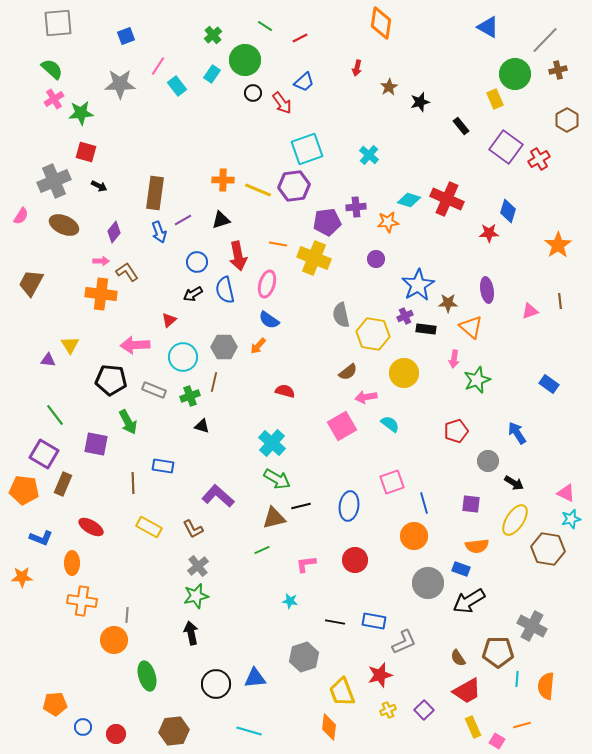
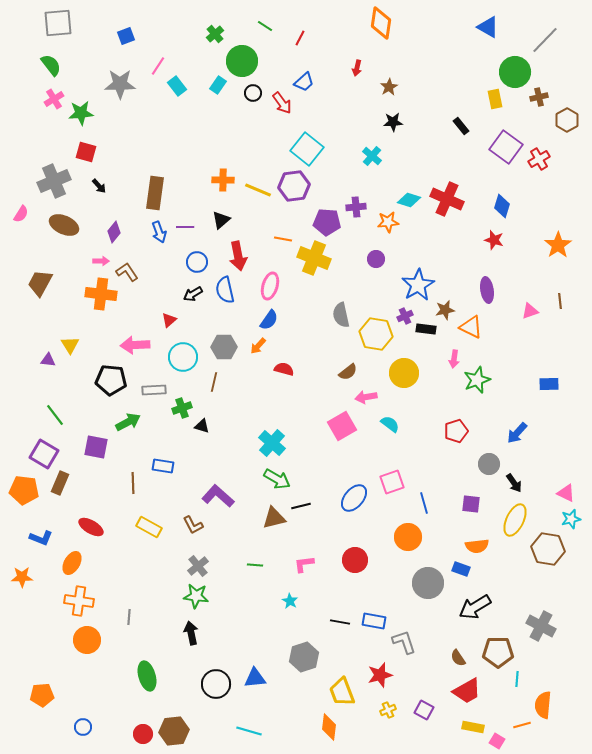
green cross at (213, 35): moved 2 px right, 1 px up
red line at (300, 38): rotated 35 degrees counterclockwise
green circle at (245, 60): moved 3 px left, 1 px down
green semicircle at (52, 69): moved 1 px left, 4 px up; rotated 10 degrees clockwise
brown cross at (558, 70): moved 19 px left, 27 px down
cyan rectangle at (212, 74): moved 6 px right, 11 px down
green circle at (515, 74): moved 2 px up
yellow rectangle at (495, 99): rotated 12 degrees clockwise
black star at (420, 102): moved 27 px left, 20 px down; rotated 12 degrees clockwise
cyan square at (307, 149): rotated 32 degrees counterclockwise
cyan cross at (369, 155): moved 3 px right, 1 px down
black arrow at (99, 186): rotated 21 degrees clockwise
blue diamond at (508, 211): moved 6 px left, 5 px up
pink semicircle at (21, 216): moved 2 px up
purple line at (183, 220): moved 2 px right, 7 px down; rotated 30 degrees clockwise
black triangle at (221, 220): rotated 24 degrees counterclockwise
purple pentagon at (327, 222): rotated 12 degrees clockwise
red star at (489, 233): moved 5 px right, 7 px down; rotated 18 degrees clockwise
orange line at (278, 244): moved 5 px right, 5 px up
brown trapezoid at (31, 283): moved 9 px right
pink ellipse at (267, 284): moved 3 px right, 2 px down
brown star at (448, 303): moved 3 px left, 7 px down; rotated 12 degrees counterclockwise
blue semicircle at (269, 320): rotated 90 degrees counterclockwise
orange triangle at (471, 327): rotated 15 degrees counterclockwise
yellow hexagon at (373, 334): moved 3 px right
blue rectangle at (549, 384): rotated 36 degrees counterclockwise
gray rectangle at (154, 390): rotated 25 degrees counterclockwise
red semicircle at (285, 391): moved 1 px left, 22 px up
green cross at (190, 396): moved 8 px left, 12 px down
green arrow at (128, 422): rotated 90 degrees counterclockwise
blue arrow at (517, 433): rotated 105 degrees counterclockwise
purple square at (96, 444): moved 3 px down
gray circle at (488, 461): moved 1 px right, 3 px down
black arrow at (514, 483): rotated 24 degrees clockwise
brown rectangle at (63, 484): moved 3 px left, 1 px up
blue ellipse at (349, 506): moved 5 px right, 8 px up; rotated 32 degrees clockwise
yellow ellipse at (515, 520): rotated 8 degrees counterclockwise
brown L-shape at (193, 529): moved 4 px up
orange circle at (414, 536): moved 6 px left, 1 px down
green line at (262, 550): moved 7 px left, 15 px down; rotated 28 degrees clockwise
orange ellipse at (72, 563): rotated 30 degrees clockwise
pink L-shape at (306, 564): moved 2 px left
green star at (196, 596): rotated 20 degrees clockwise
orange cross at (82, 601): moved 3 px left
cyan star at (290, 601): rotated 21 degrees clockwise
black arrow at (469, 601): moved 6 px right, 6 px down
gray line at (127, 615): moved 2 px right, 2 px down
black line at (335, 622): moved 5 px right
gray cross at (532, 626): moved 9 px right
orange circle at (114, 640): moved 27 px left
gray L-shape at (404, 642): rotated 84 degrees counterclockwise
orange semicircle at (546, 686): moved 3 px left, 19 px down
orange pentagon at (55, 704): moved 13 px left, 9 px up
purple square at (424, 710): rotated 18 degrees counterclockwise
yellow rectangle at (473, 727): rotated 55 degrees counterclockwise
red circle at (116, 734): moved 27 px right
